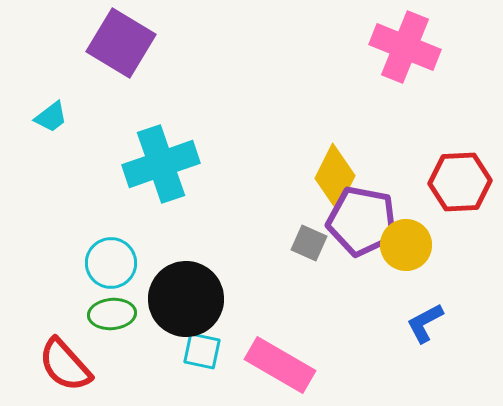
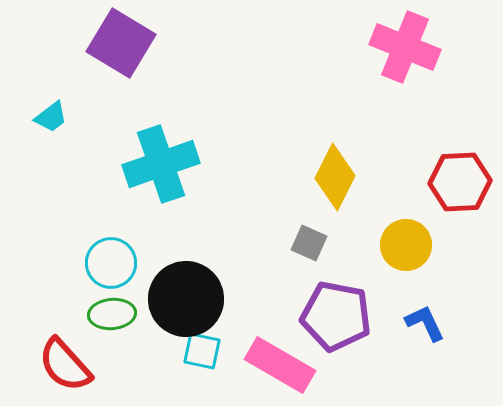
purple pentagon: moved 26 px left, 95 px down
blue L-shape: rotated 93 degrees clockwise
